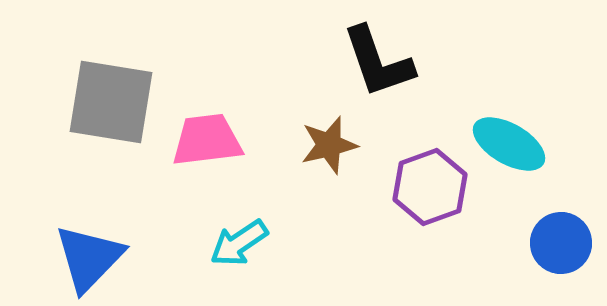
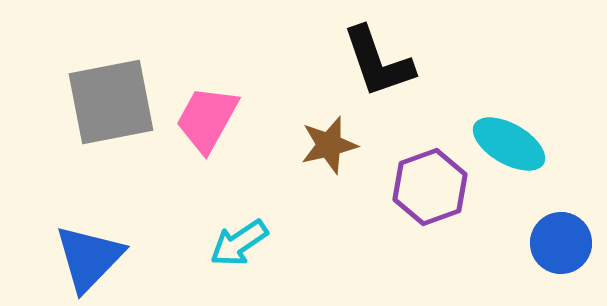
gray square: rotated 20 degrees counterclockwise
pink trapezoid: moved 21 px up; rotated 54 degrees counterclockwise
